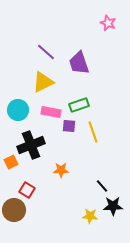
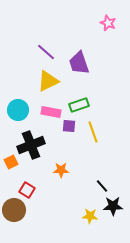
yellow triangle: moved 5 px right, 1 px up
